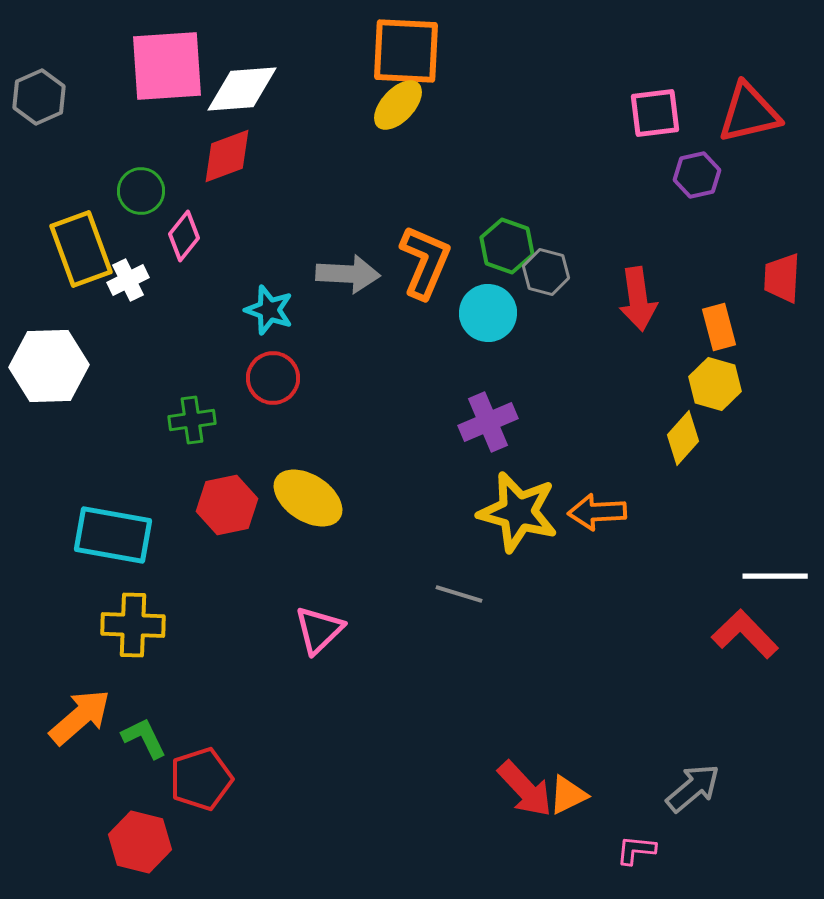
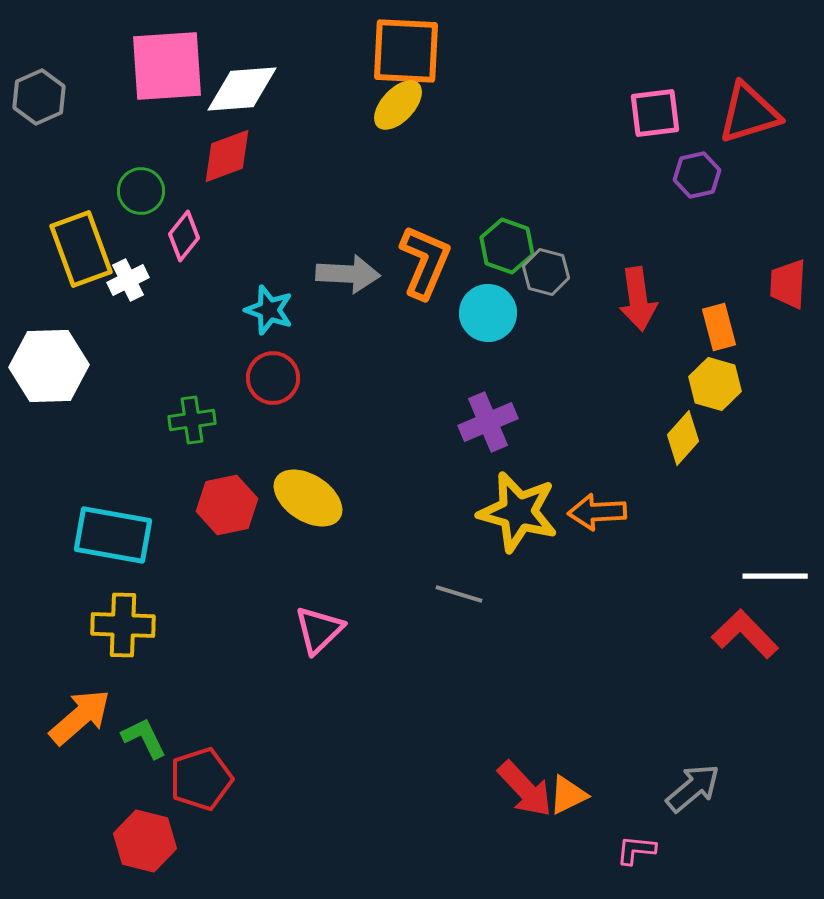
red triangle at (749, 113): rotated 4 degrees counterclockwise
red trapezoid at (782, 278): moved 6 px right, 6 px down
yellow cross at (133, 625): moved 10 px left
red hexagon at (140, 842): moved 5 px right, 1 px up
